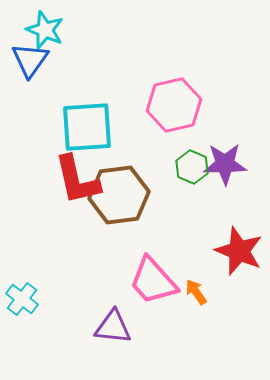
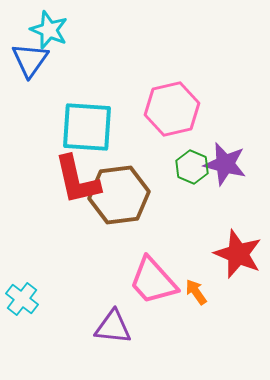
cyan star: moved 4 px right
pink hexagon: moved 2 px left, 4 px down
cyan square: rotated 8 degrees clockwise
purple star: rotated 15 degrees clockwise
red star: moved 1 px left, 3 px down
